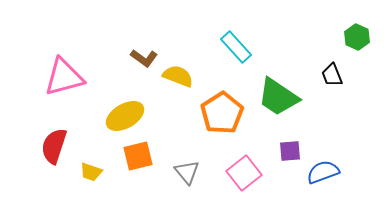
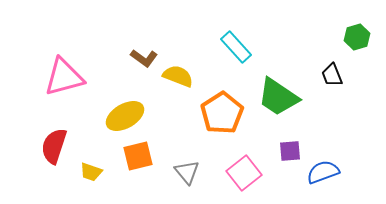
green hexagon: rotated 20 degrees clockwise
